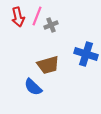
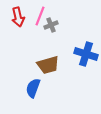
pink line: moved 3 px right
blue semicircle: moved 1 px down; rotated 66 degrees clockwise
